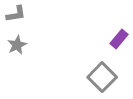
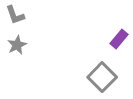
gray L-shape: moved 1 px left, 1 px down; rotated 80 degrees clockwise
